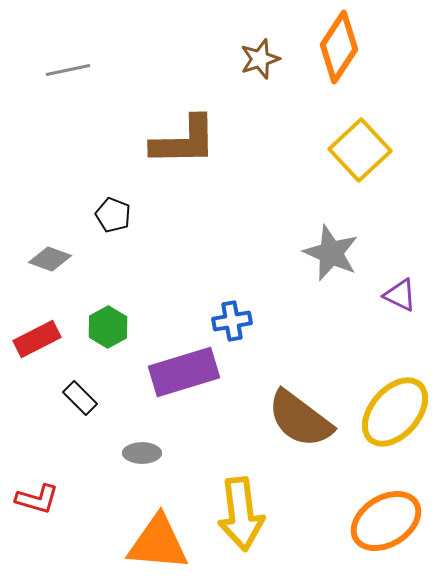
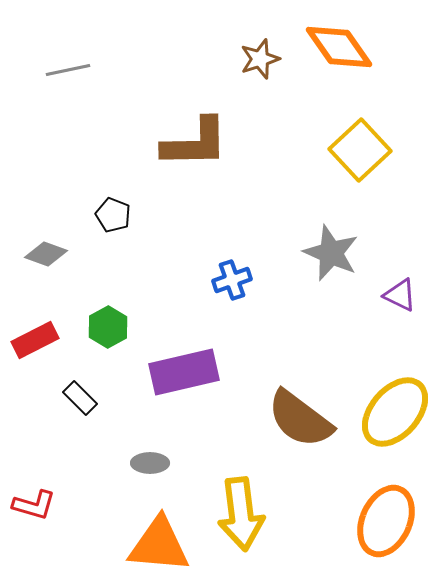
orange diamond: rotated 68 degrees counterclockwise
brown L-shape: moved 11 px right, 2 px down
gray diamond: moved 4 px left, 5 px up
blue cross: moved 41 px up; rotated 9 degrees counterclockwise
red rectangle: moved 2 px left, 1 px down
purple rectangle: rotated 4 degrees clockwise
gray ellipse: moved 8 px right, 10 px down
red L-shape: moved 3 px left, 6 px down
orange ellipse: rotated 34 degrees counterclockwise
orange triangle: moved 1 px right, 2 px down
